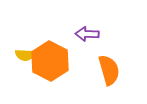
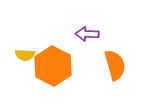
orange hexagon: moved 3 px right, 5 px down
orange semicircle: moved 6 px right, 5 px up
